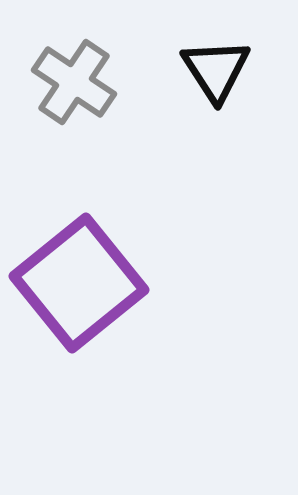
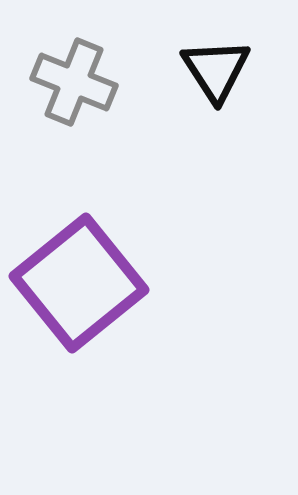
gray cross: rotated 12 degrees counterclockwise
